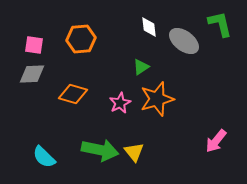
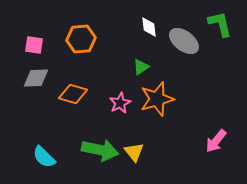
gray diamond: moved 4 px right, 4 px down
